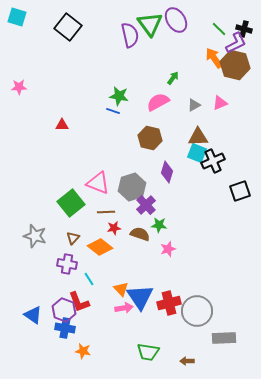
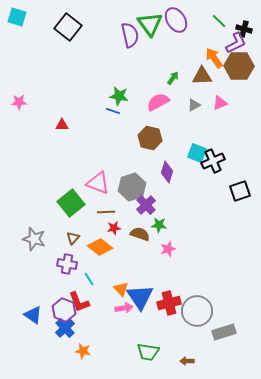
green line at (219, 29): moved 8 px up
brown hexagon at (235, 65): moved 4 px right, 1 px down; rotated 12 degrees counterclockwise
pink star at (19, 87): moved 15 px down
brown triangle at (198, 137): moved 4 px right, 61 px up
gray star at (35, 236): moved 1 px left, 3 px down
blue cross at (65, 328): rotated 36 degrees clockwise
gray rectangle at (224, 338): moved 6 px up; rotated 15 degrees counterclockwise
